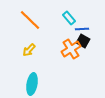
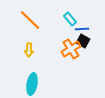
cyan rectangle: moved 1 px right, 1 px down
yellow arrow: rotated 40 degrees counterclockwise
